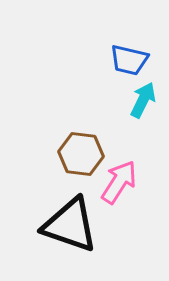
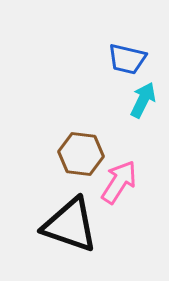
blue trapezoid: moved 2 px left, 1 px up
